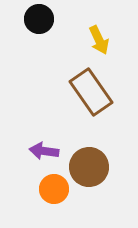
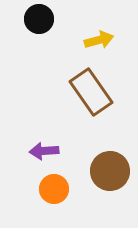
yellow arrow: rotated 80 degrees counterclockwise
purple arrow: rotated 12 degrees counterclockwise
brown circle: moved 21 px right, 4 px down
